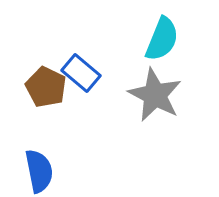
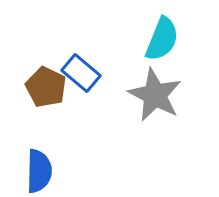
blue semicircle: rotated 12 degrees clockwise
